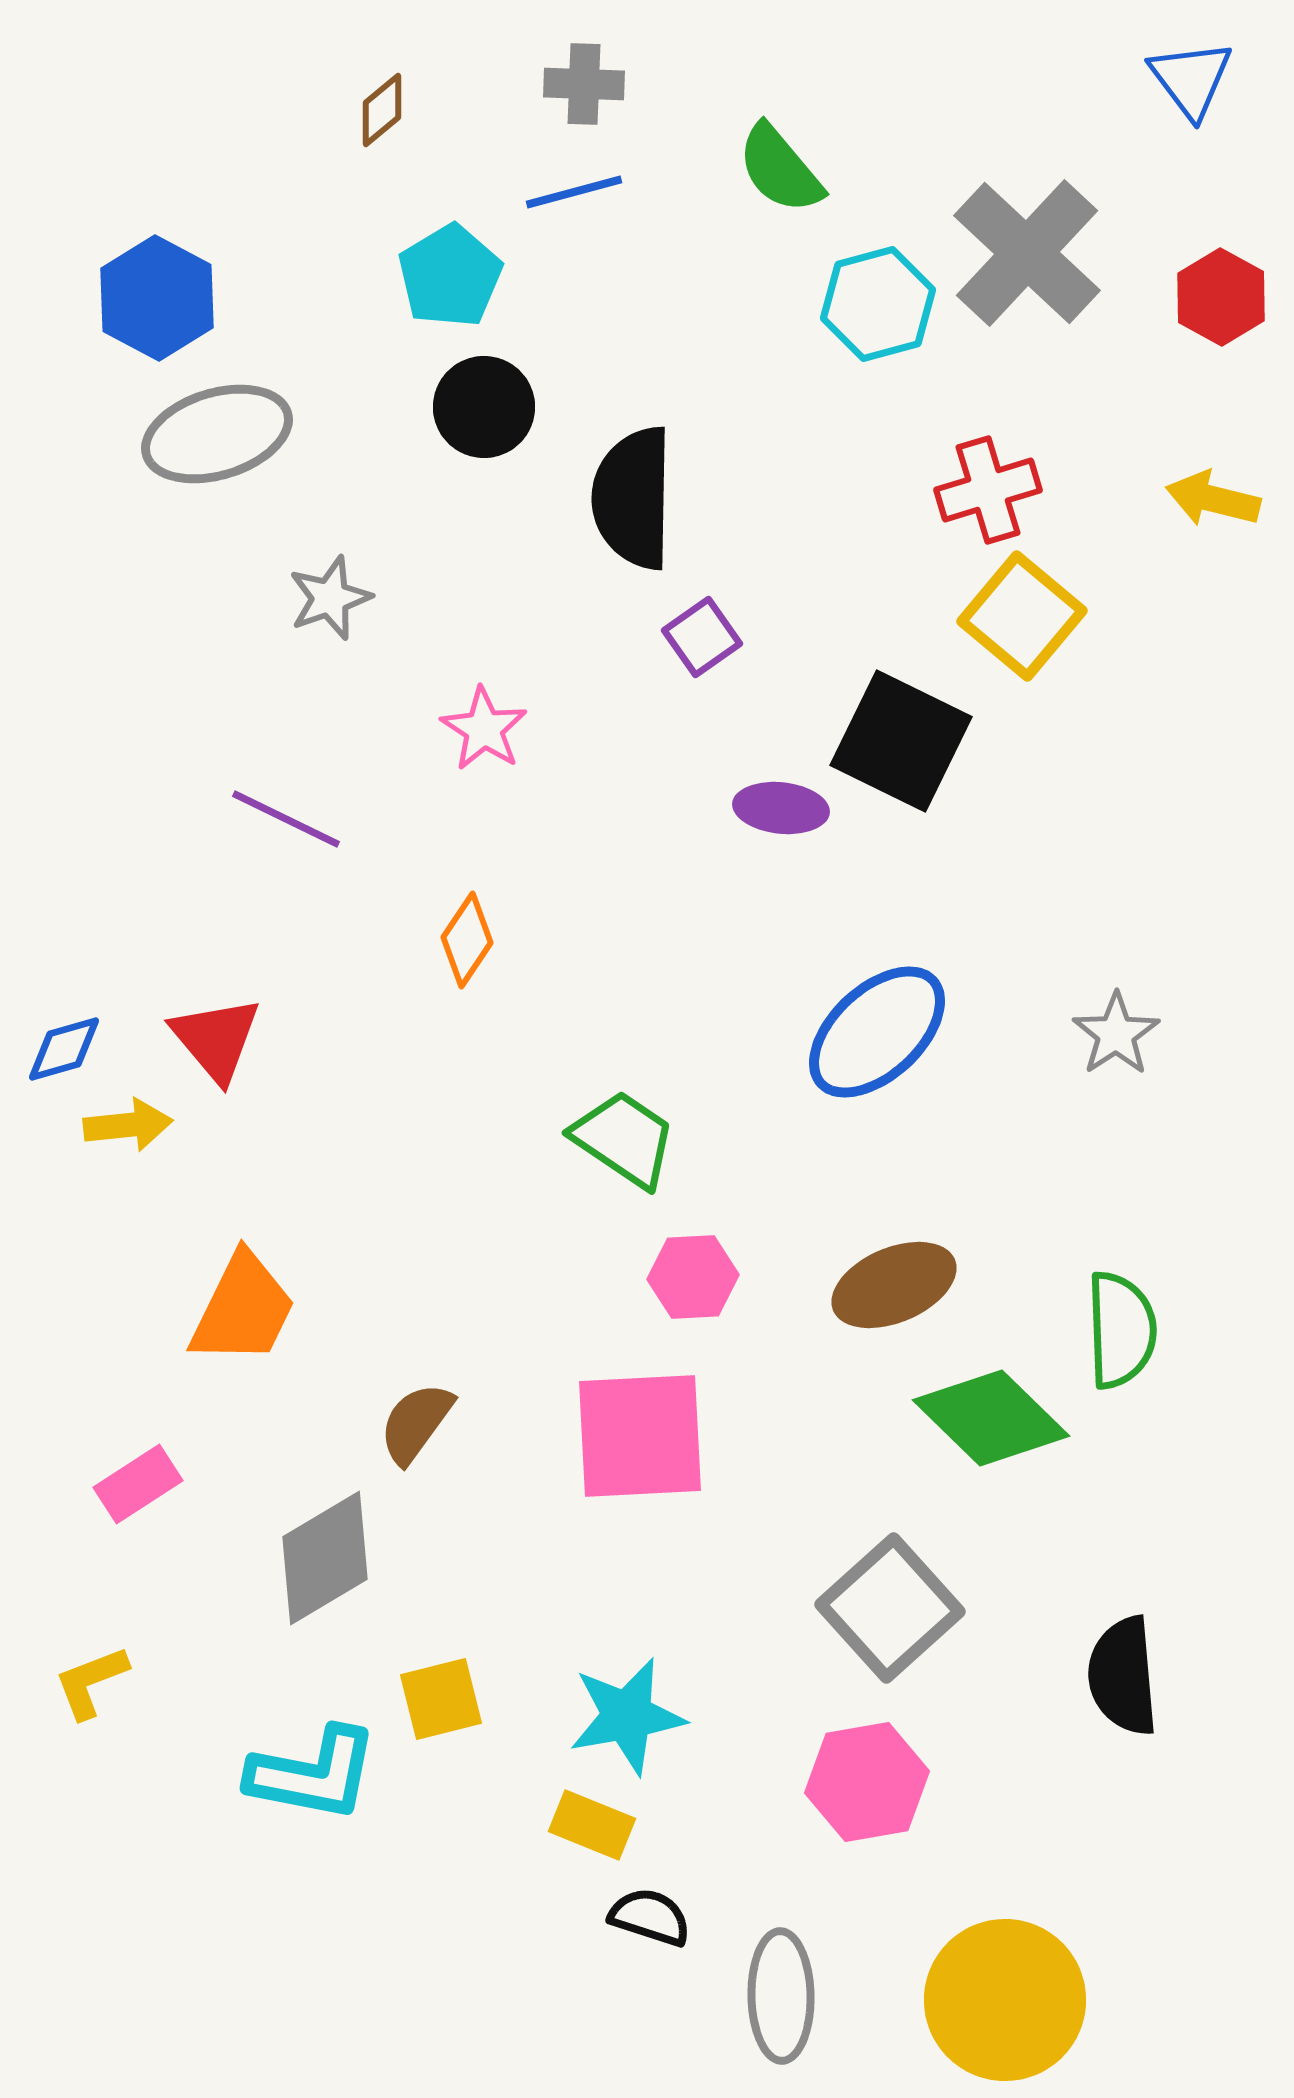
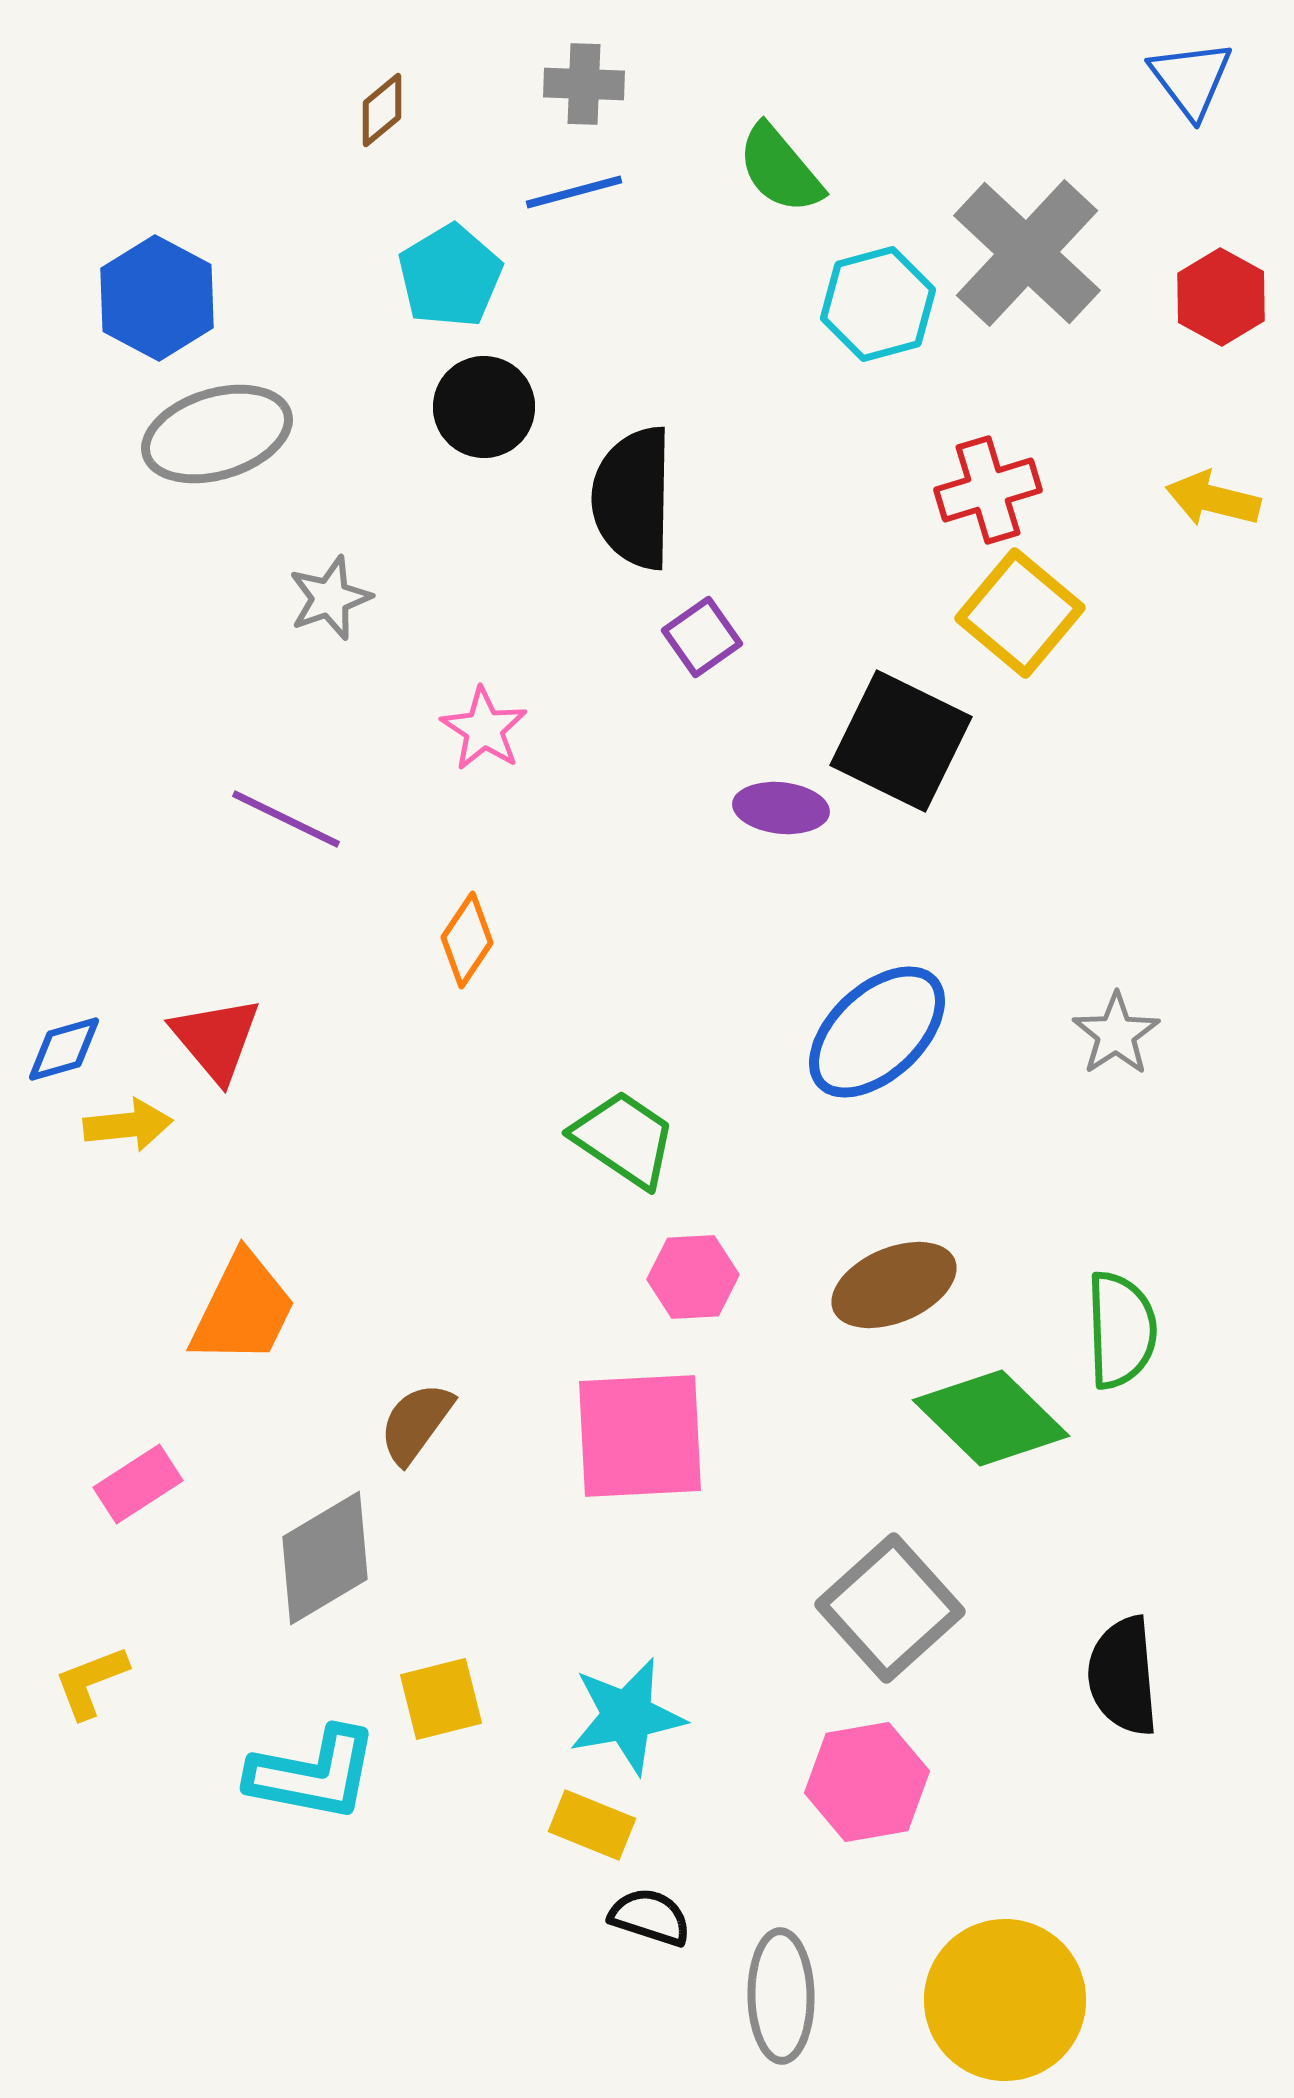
yellow square at (1022, 616): moved 2 px left, 3 px up
